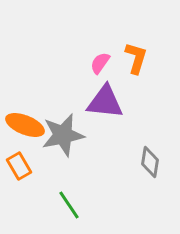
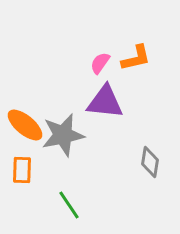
orange L-shape: rotated 60 degrees clockwise
orange ellipse: rotated 18 degrees clockwise
orange rectangle: moved 3 px right, 4 px down; rotated 32 degrees clockwise
